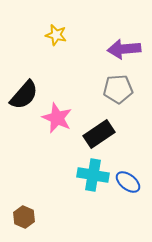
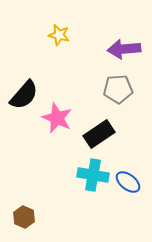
yellow star: moved 3 px right
